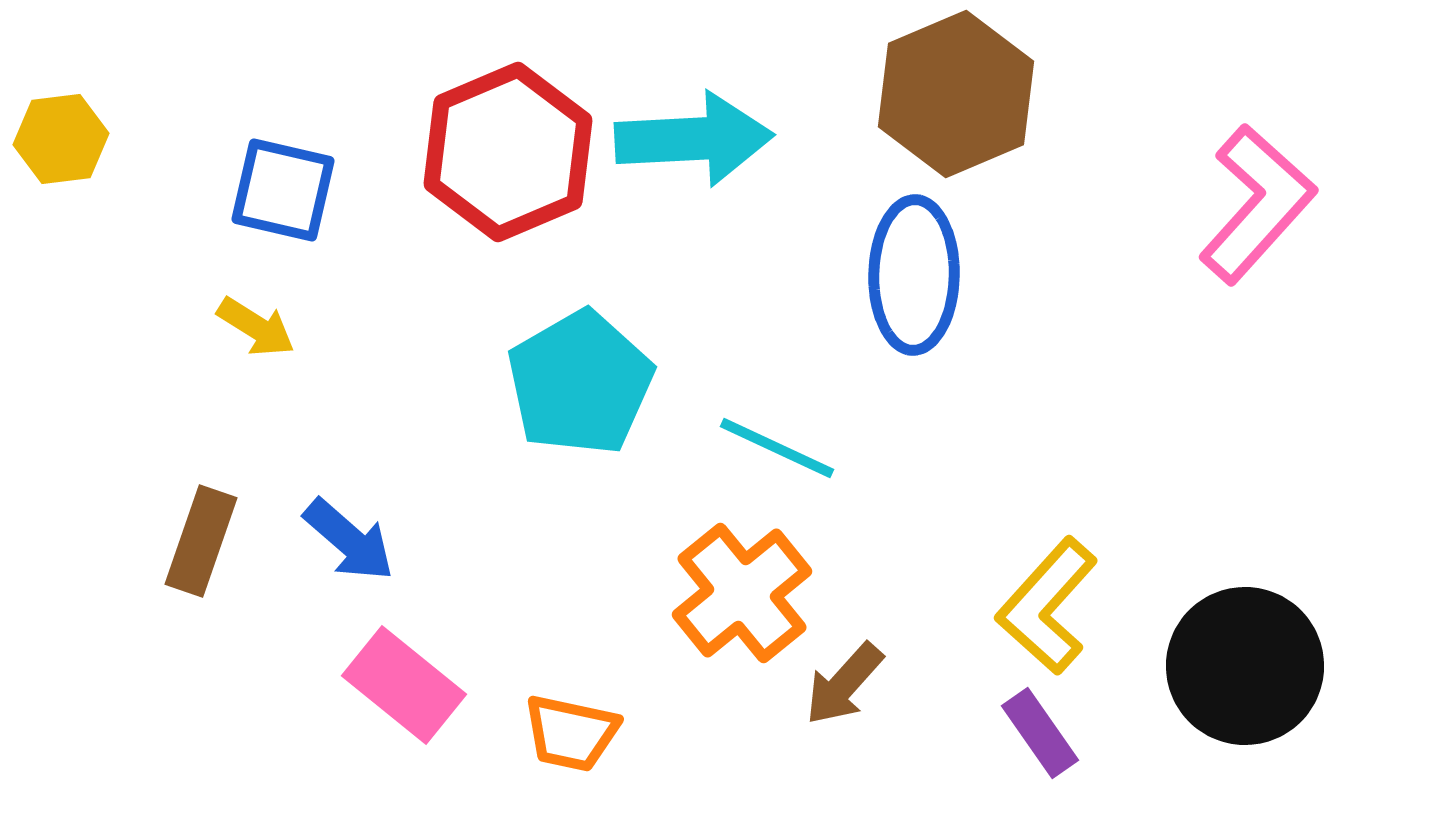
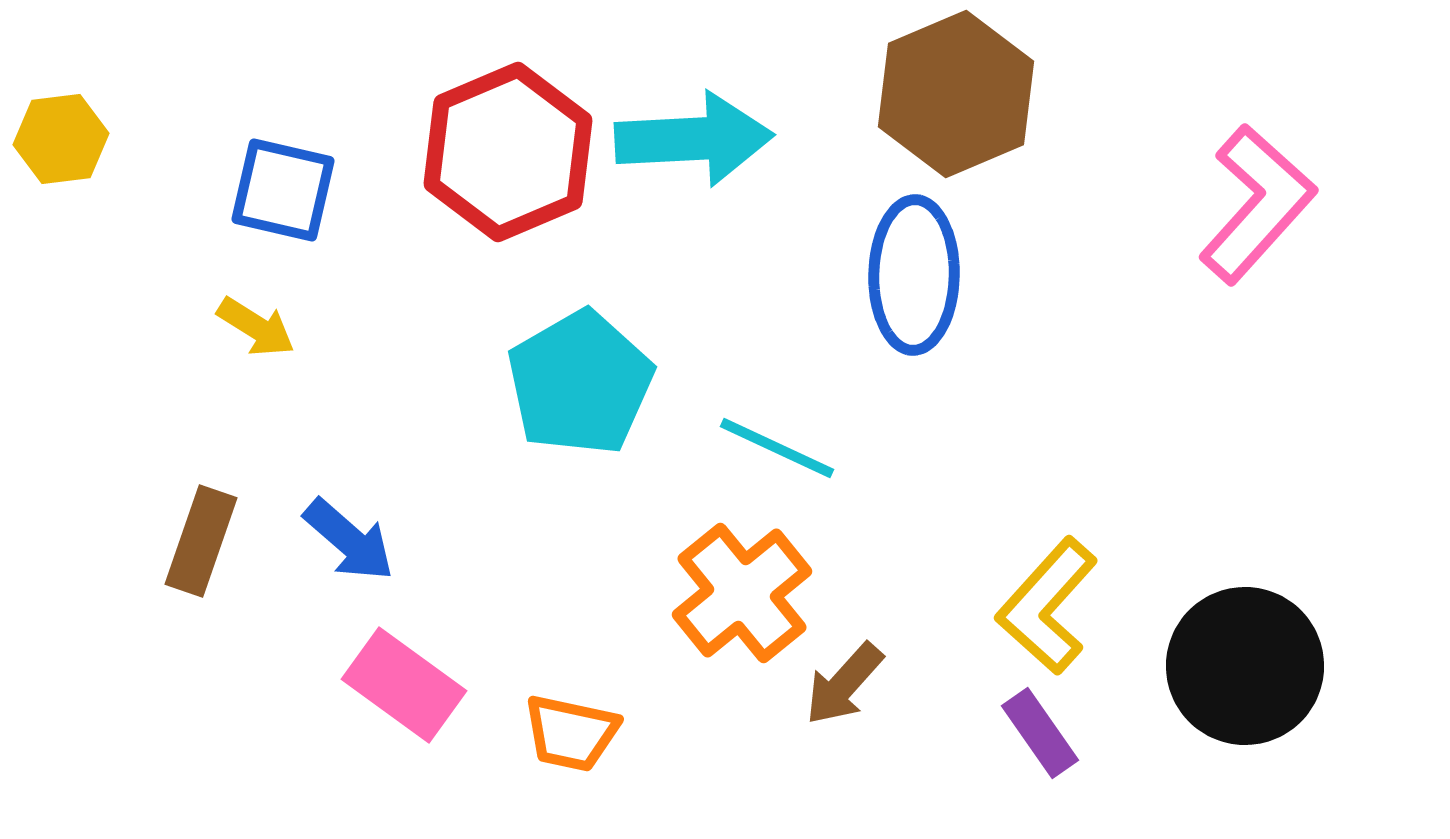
pink rectangle: rotated 3 degrees counterclockwise
